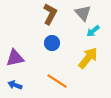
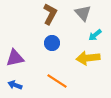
cyan arrow: moved 2 px right, 4 px down
yellow arrow: rotated 135 degrees counterclockwise
